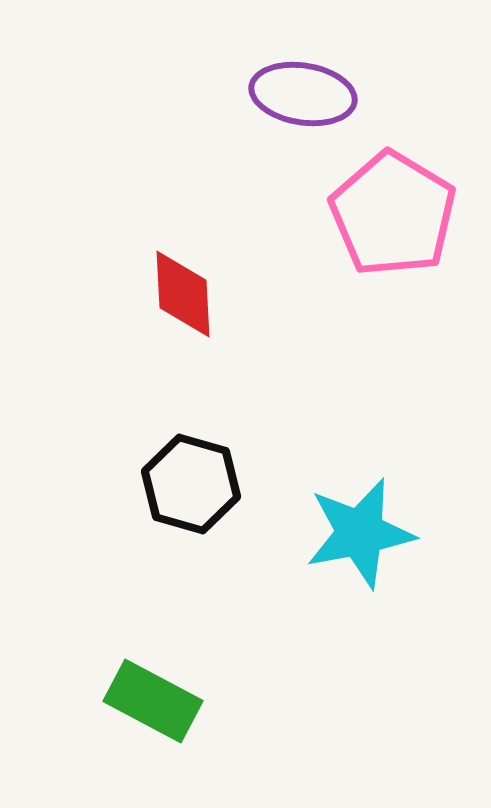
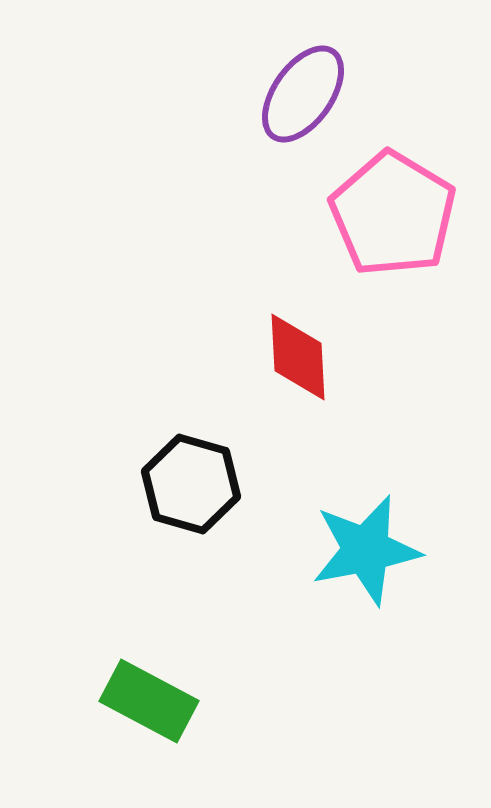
purple ellipse: rotated 64 degrees counterclockwise
red diamond: moved 115 px right, 63 px down
cyan star: moved 6 px right, 17 px down
green rectangle: moved 4 px left
